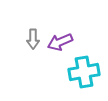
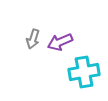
gray arrow: rotated 18 degrees clockwise
